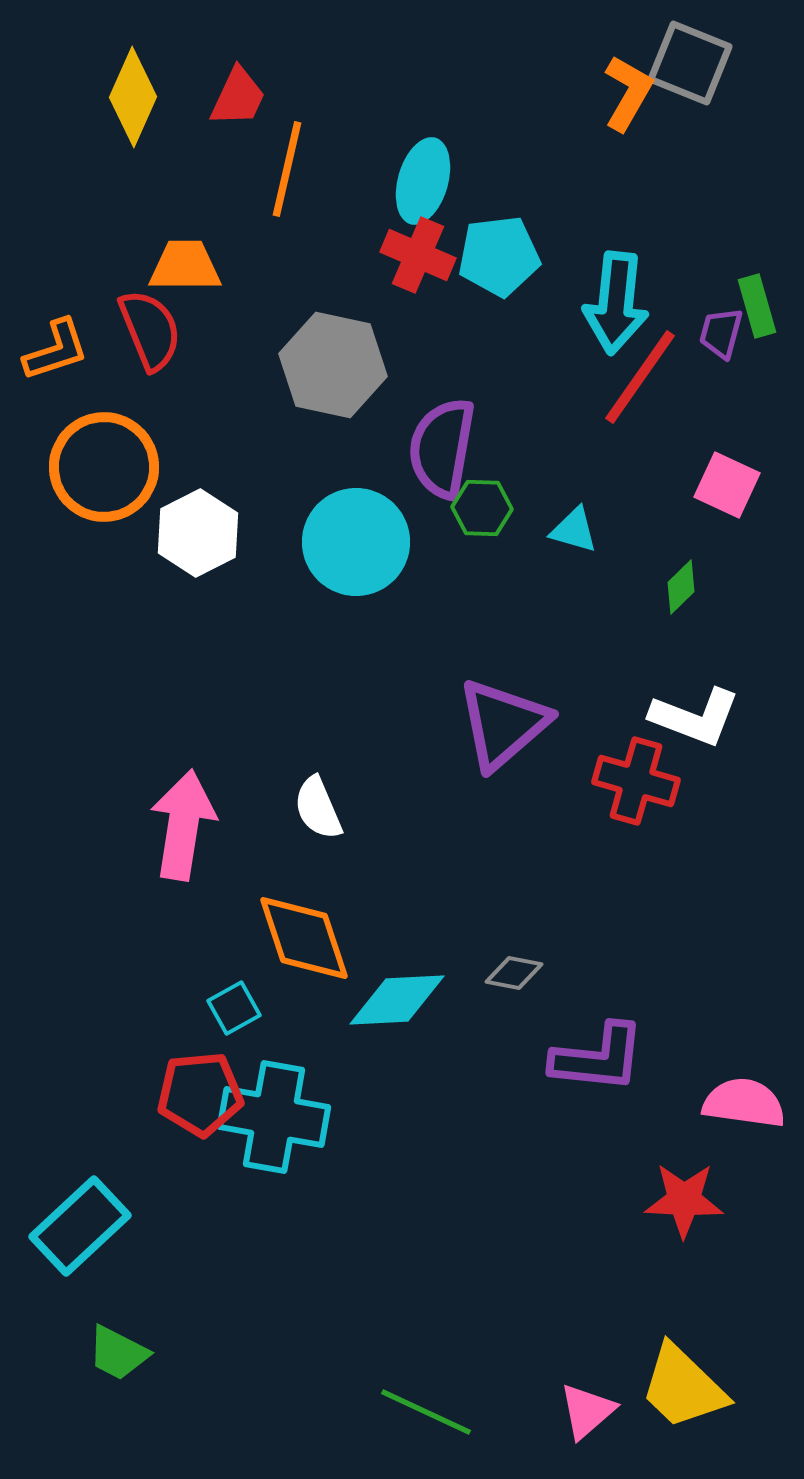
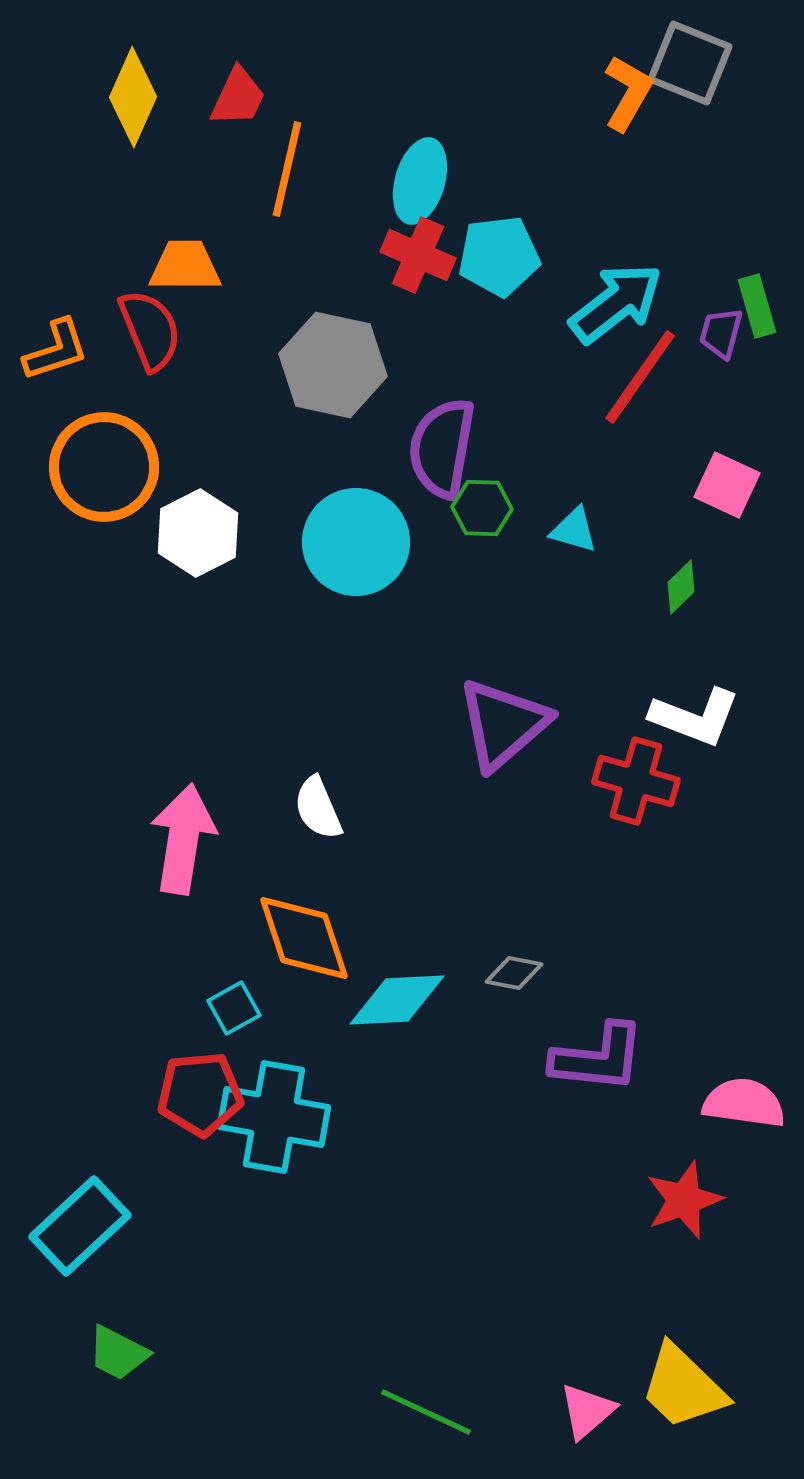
cyan ellipse at (423, 181): moved 3 px left
cyan arrow at (616, 303): rotated 134 degrees counterclockwise
pink arrow at (183, 825): moved 14 px down
red star at (684, 1200): rotated 22 degrees counterclockwise
